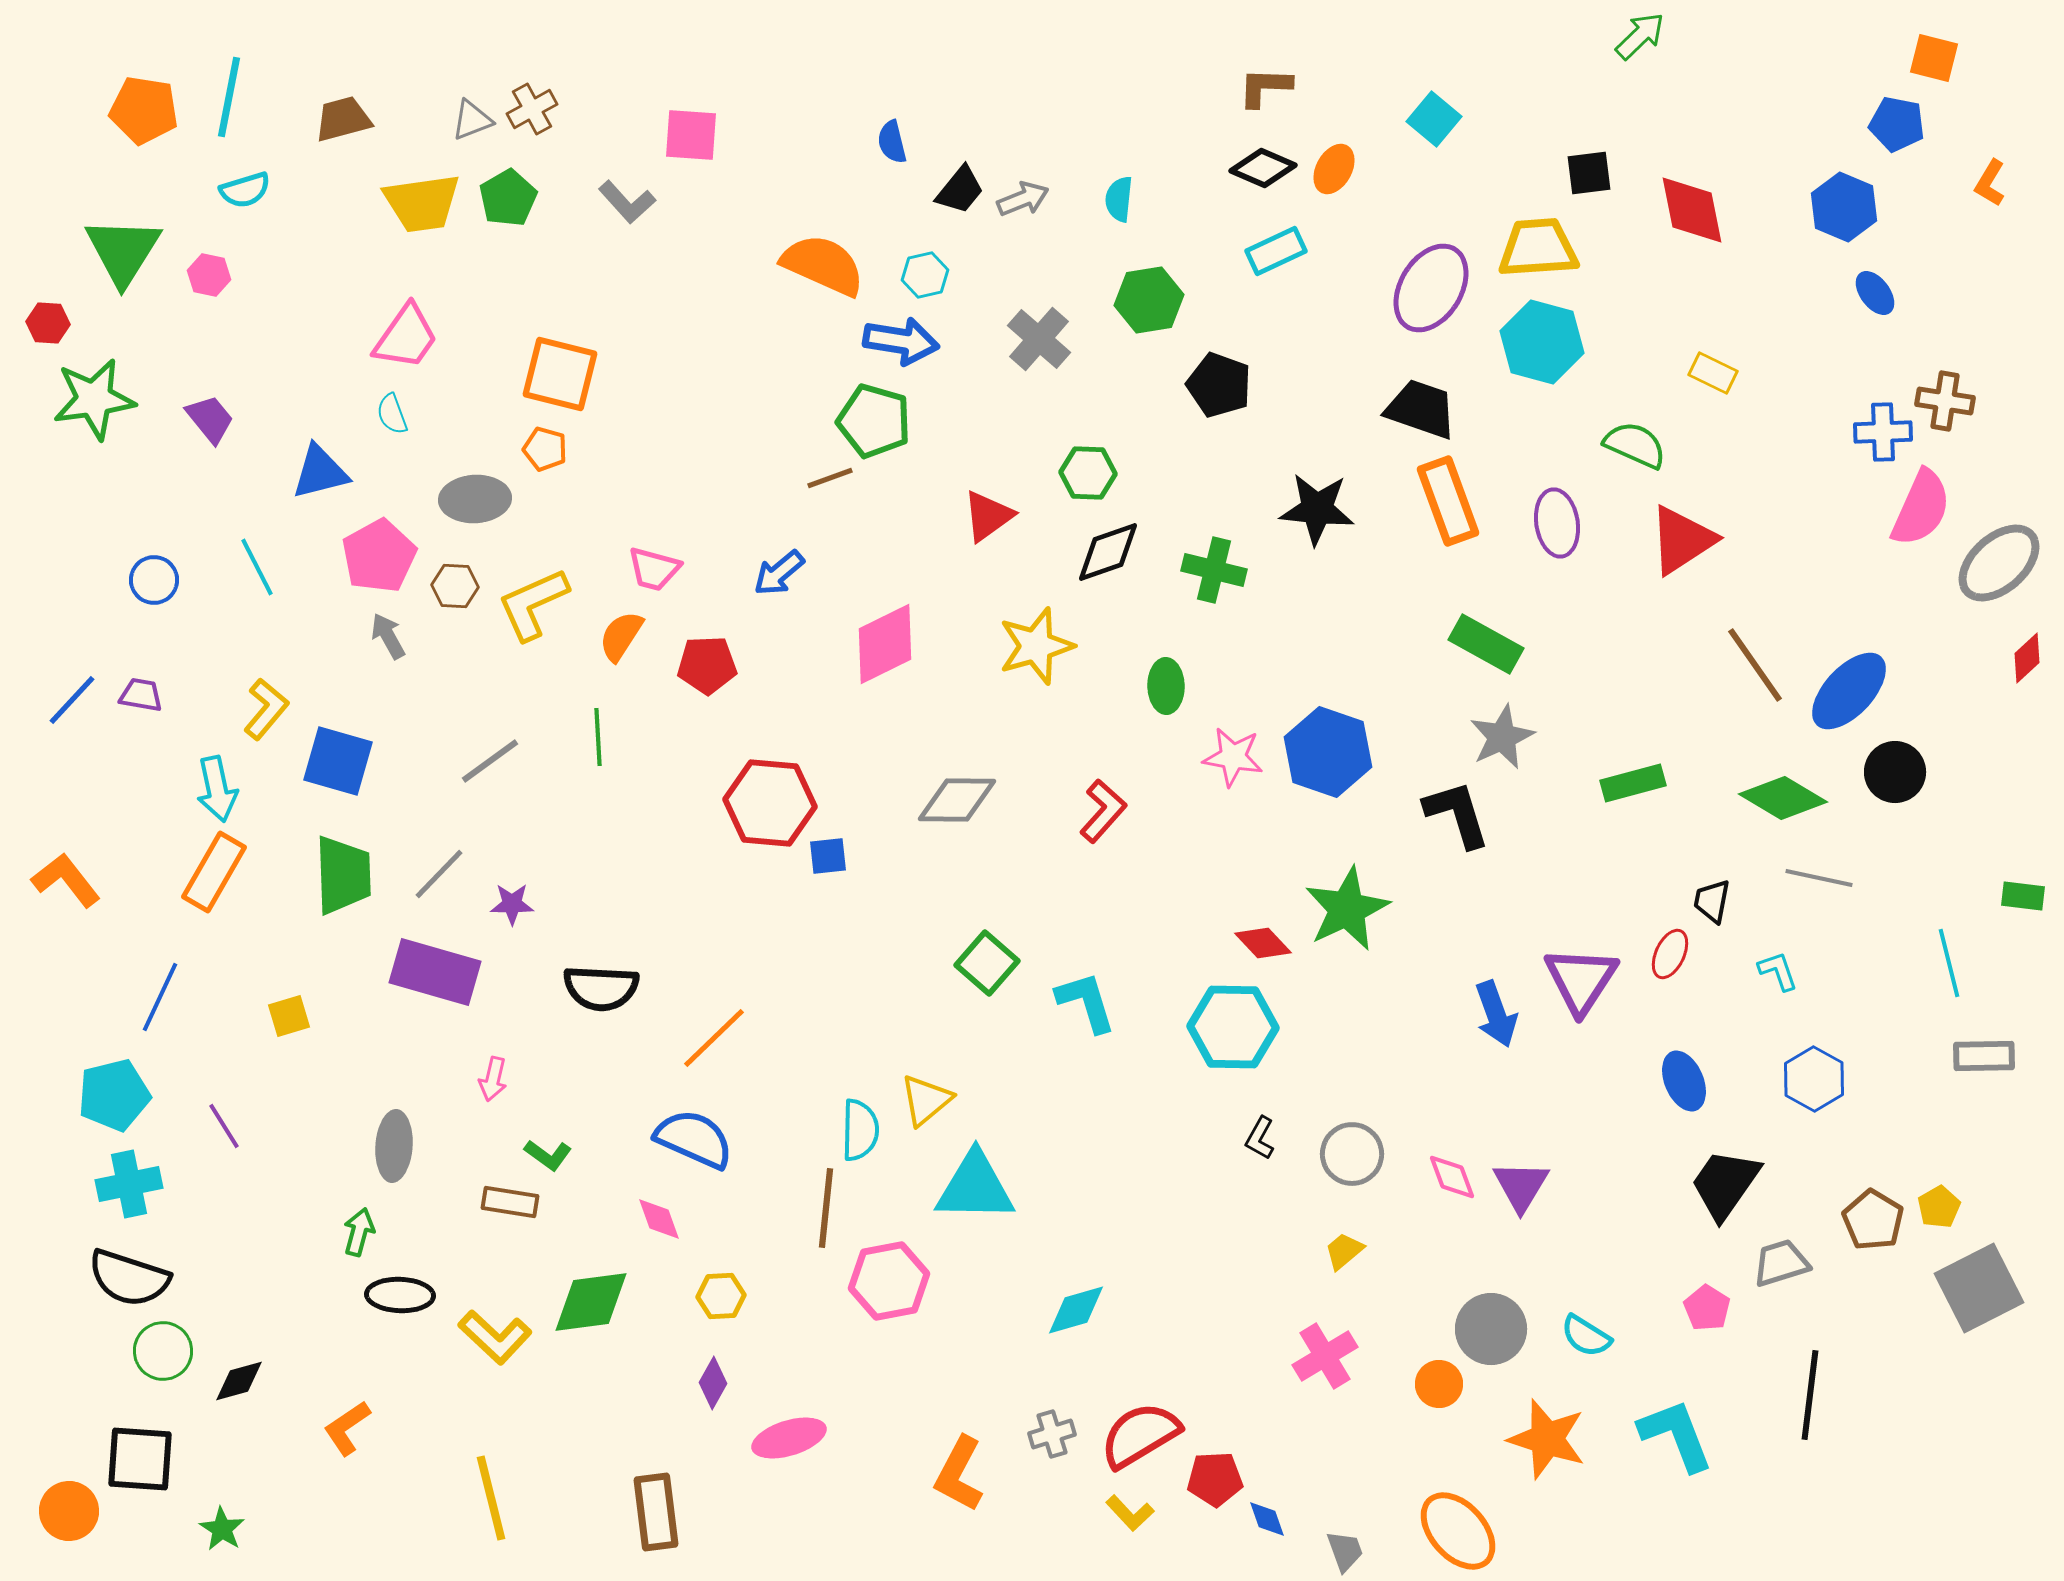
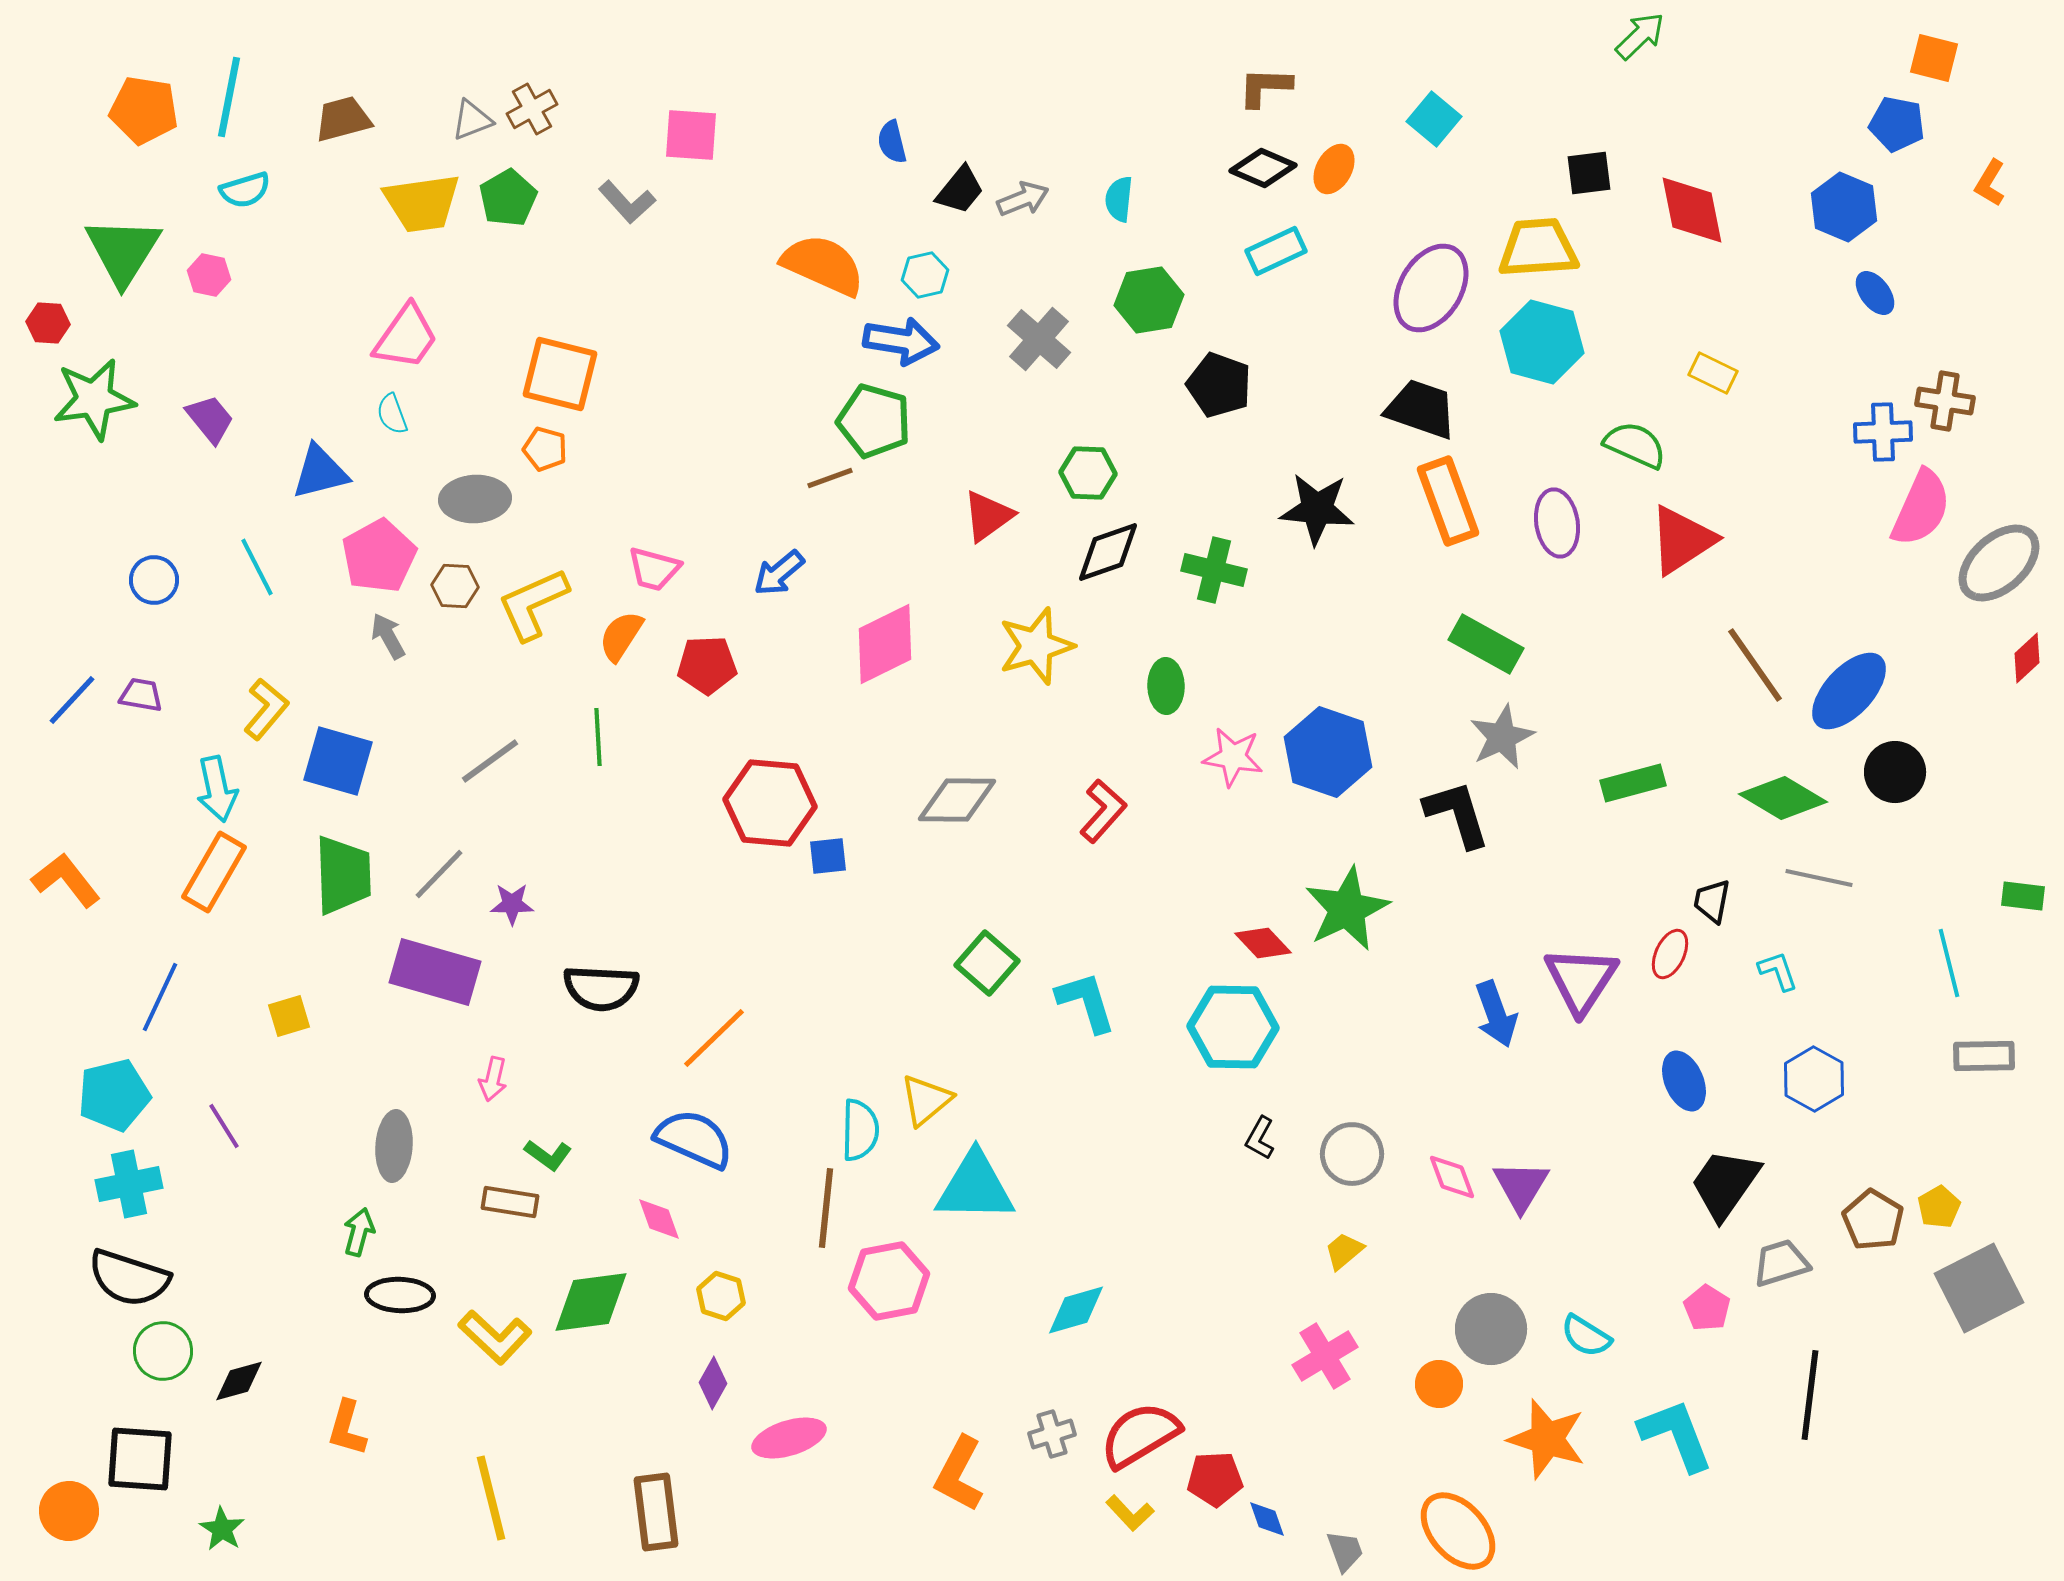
yellow hexagon at (721, 1296): rotated 21 degrees clockwise
orange L-shape at (347, 1428): rotated 40 degrees counterclockwise
